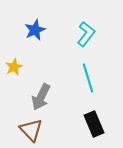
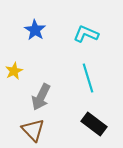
blue star: rotated 15 degrees counterclockwise
cyan L-shape: rotated 105 degrees counterclockwise
yellow star: moved 4 px down
black rectangle: rotated 30 degrees counterclockwise
brown triangle: moved 2 px right
